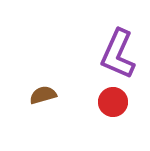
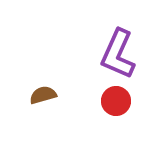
red circle: moved 3 px right, 1 px up
